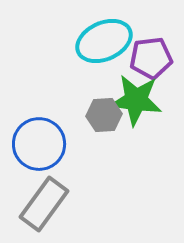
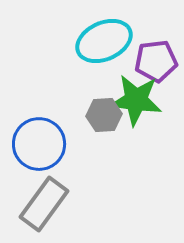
purple pentagon: moved 5 px right, 3 px down
